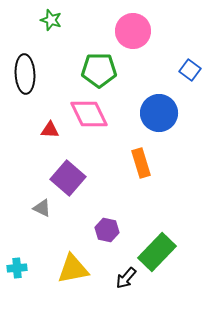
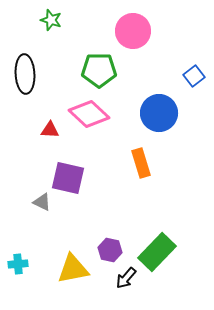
blue square: moved 4 px right, 6 px down; rotated 15 degrees clockwise
pink diamond: rotated 21 degrees counterclockwise
purple square: rotated 28 degrees counterclockwise
gray triangle: moved 6 px up
purple hexagon: moved 3 px right, 20 px down
cyan cross: moved 1 px right, 4 px up
